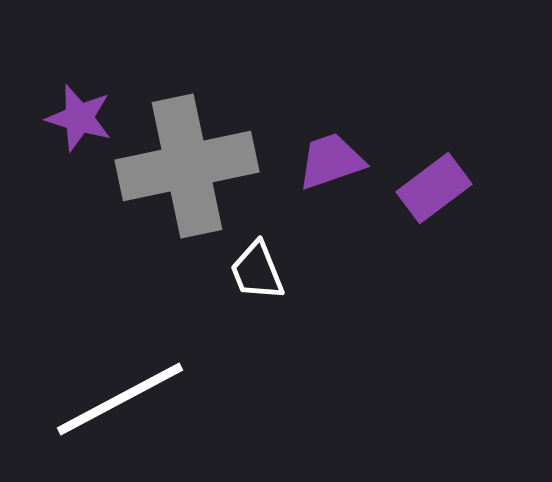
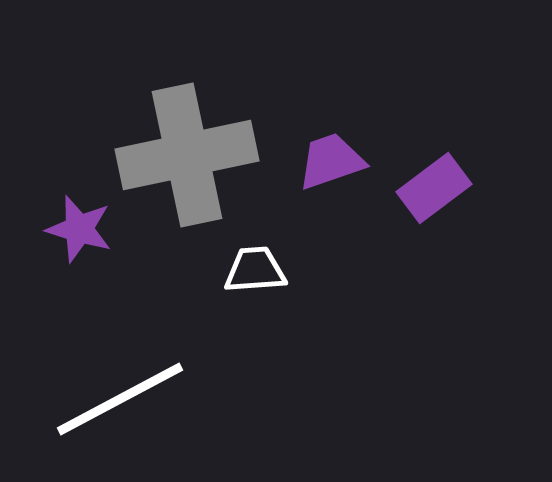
purple star: moved 111 px down
gray cross: moved 11 px up
white trapezoid: moved 2 px left, 1 px up; rotated 108 degrees clockwise
